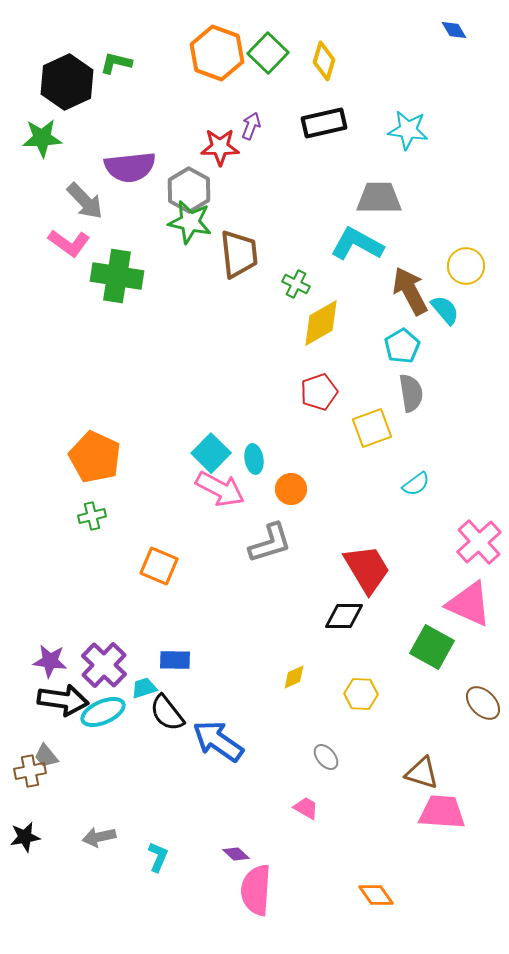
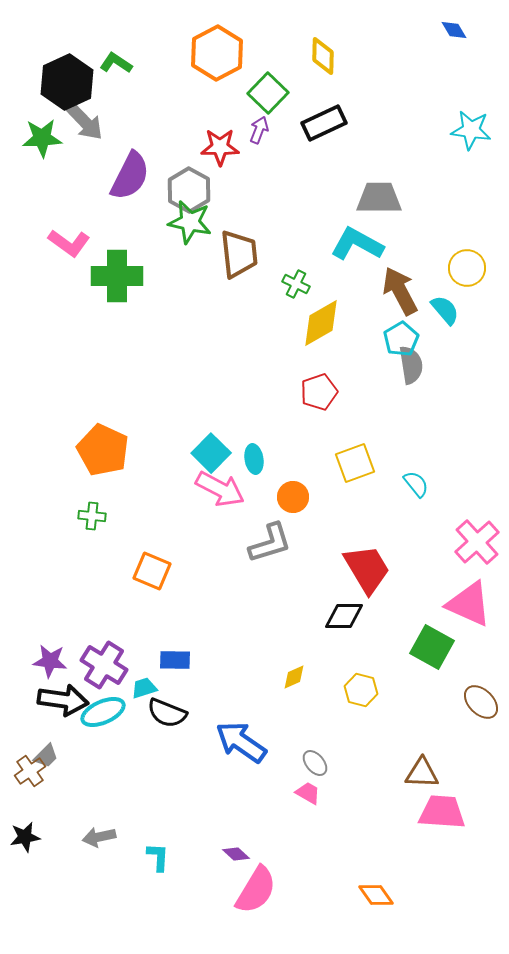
orange hexagon at (217, 53): rotated 12 degrees clockwise
green square at (268, 53): moved 40 px down
yellow diamond at (324, 61): moved 1 px left, 5 px up; rotated 15 degrees counterclockwise
green L-shape at (116, 63): rotated 20 degrees clockwise
black rectangle at (324, 123): rotated 12 degrees counterclockwise
purple arrow at (251, 126): moved 8 px right, 4 px down
cyan star at (408, 130): moved 63 px right
purple semicircle at (130, 167): moved 9 px down; rotated 57 degrees counterclockwise
gray arrow at (85, 201): moved 79 px up
yellow circle at (466, 266): moved 1 px right, 2 px down
green cross at (117, 276): rotated 9 degrees counterclockwise
brown arrow at (410, 291): moved 10 px left
cyan pentagon at (402, 346): moved 1 px left, 7 px up
gray semicircle at (411, 393): moved 28 px up
yellow square at (372, 428): moved 17 px left, 35 px down
orange pentagon at (95, 457): moved 8 px right, 7 px up
cyan semicircle at (416, 484): rotated 92 degrees counterclockwise
orange circle at (291, 489): moved 2 px right, 8 px down
green cross at (92, 516): rotated 20 degrees clockwise
pink cross at (479, 542): moved 2 px left
orange square at (159, 566): moved 7 px left, 5 px down
purple cross at (104, 665): rotated 12 degrees counterclockwise
yellow hexagon at (361, 694): moved 4 px up; rotated 12 degrees clockwise
brown ellipse at (483, 703): moved 2 px left, 1 px up
black semicircle at (167, 713): rotated 30 degrees counterclockwise
blue arrow at (218, 741): moved 23 px right, 1 px down
gray trapezoid at (46, 756): rotated 96 degrees counterclockwise
gray ellipse at (326, 757): moved 11 px left, 6 px down
brown cross at (30, 771): rotated 24 degrees counterclockwise
brown triangle at (422, 773): rotated 15 degrees counterclockwise
pink trapezoid at (306, 808): moved 2 px right, 15 px up
cyan L-shape at (158, 857): rotated 20 degrees counterclockwise
pink semicircle at (256, 890): rotated 153 degrees counterclockwise
